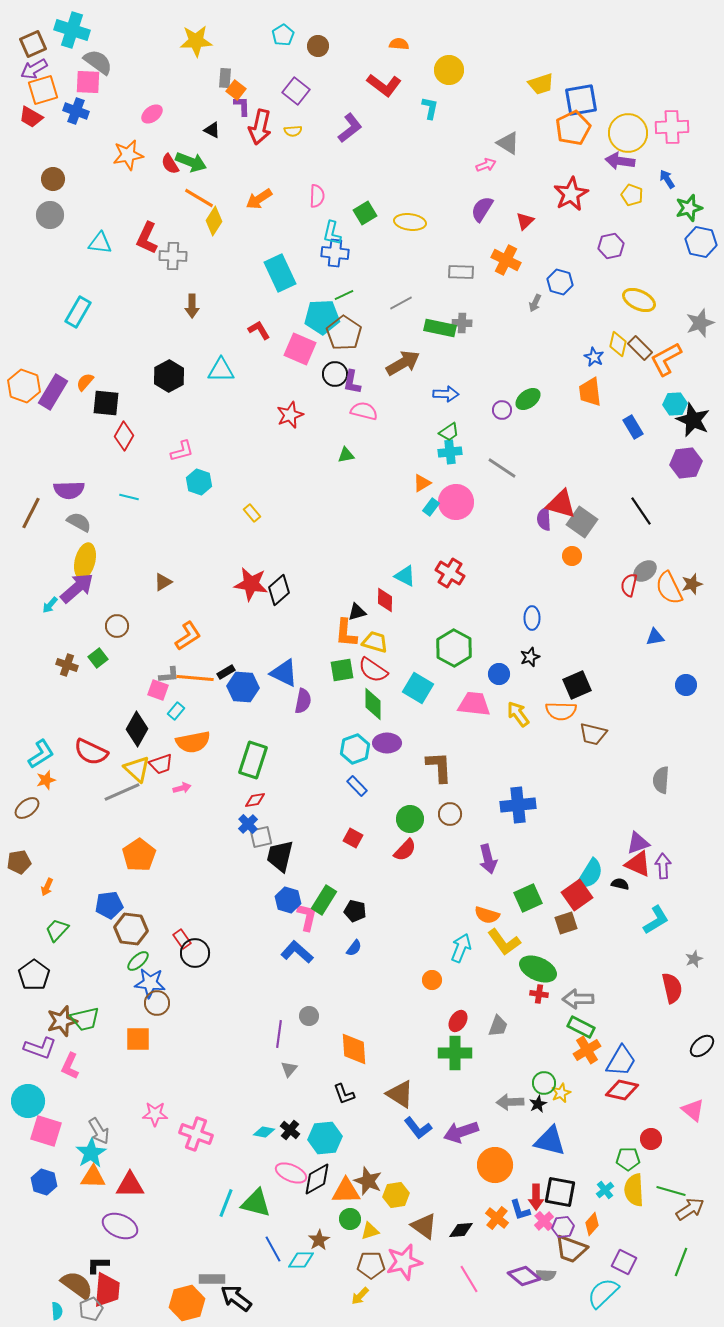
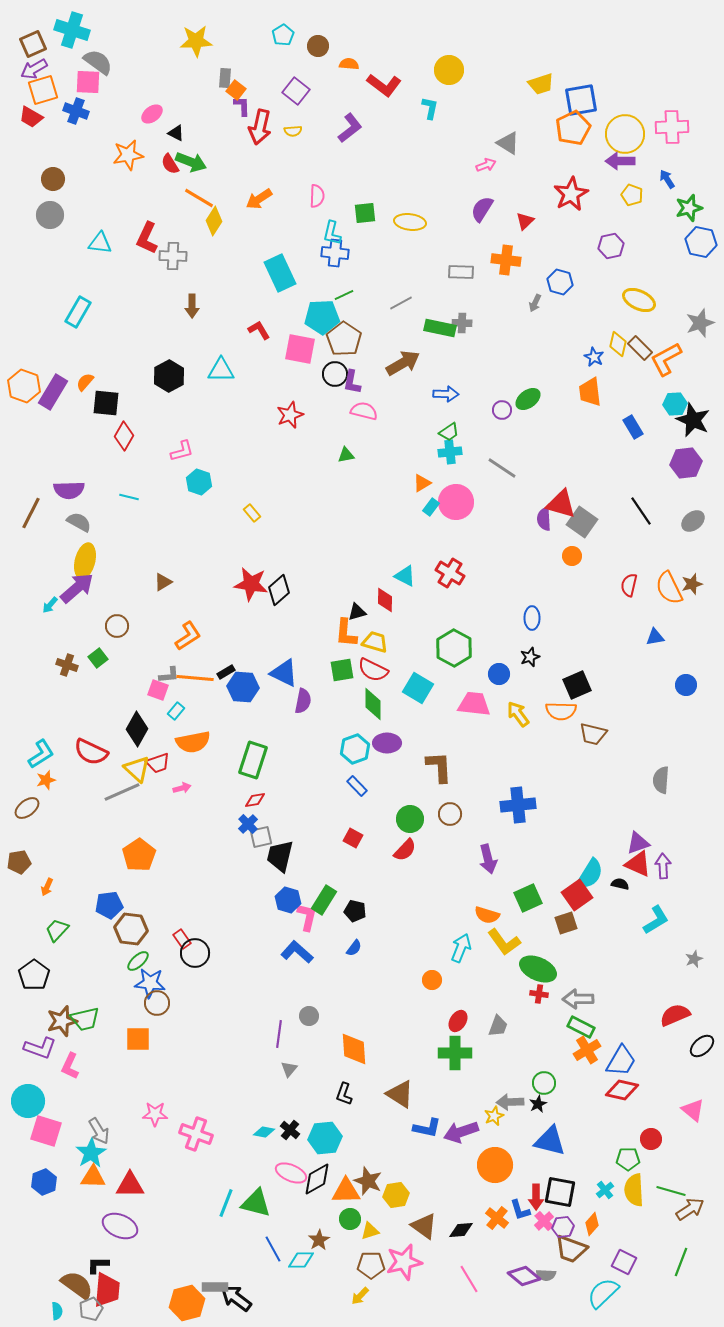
orange semicircle at (399, 44): moved 50 px left, 20 px down
black triangle at (212, 130): moved 36 px left, 3 px down
yellow circle at (628, 133): moved 3 px left, 1 px down
purple arrow at (620, 161): rotated 8 degrees counterclockwise
green square at (365, 213): rotated 25 degrees clockwise
orange cross at (506, 260): rotated 20 degrees counterclockwise
brown pentagon at (344, 333): moved 6 px down
pink square at (300, 349): rotated 12 degrees counterclockwise
gray ellipse at (645, 571): moved 48 px right, 50 px up
red semicircle at (373, 670): rotated 8 degrees counterclockwise
red trapezoid at (161, 764): moved 3 px left, 1 px up
red semicircle at (672, 988): moved 3 px right, 27 px down; rotated 100 degrees counterclockwise
yellow star at (561, 1093): moved 67 px left, 23 px down
black L-shape at (344, 1094): rotated 40 degrees clockwise
blue L-shape at (418, 1128): moved 9 px right; rotated 40 degrees counterclockwise
blue hexagon at (44, 1182): rotated 20 degrees clockwise
gray rectangle at (212, 1279): moved 3 px right, 8 px down
